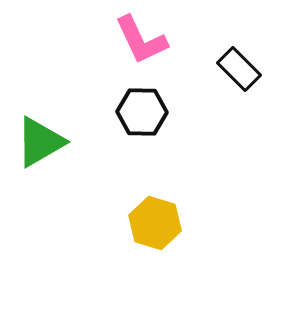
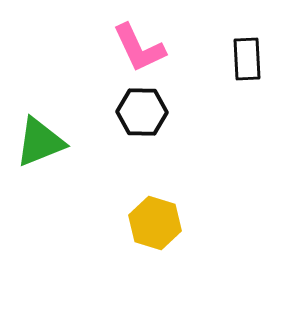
pink L-shape: moved 2 px left, 8 px down
black rectangle: moved 8 px right, 10 px up; rotated 42 degrees clockwise
green triangle: rotated 8 degrees clockwise
